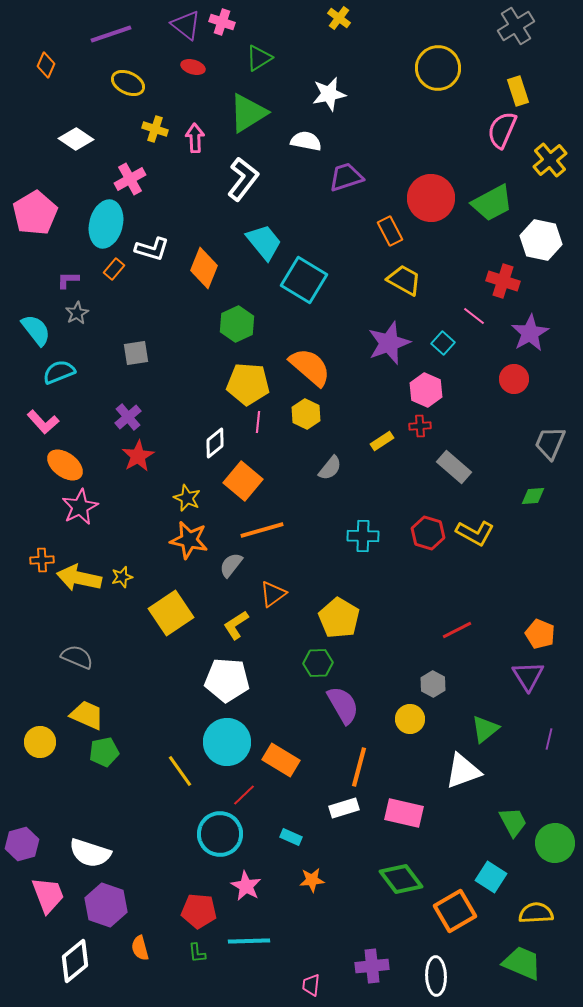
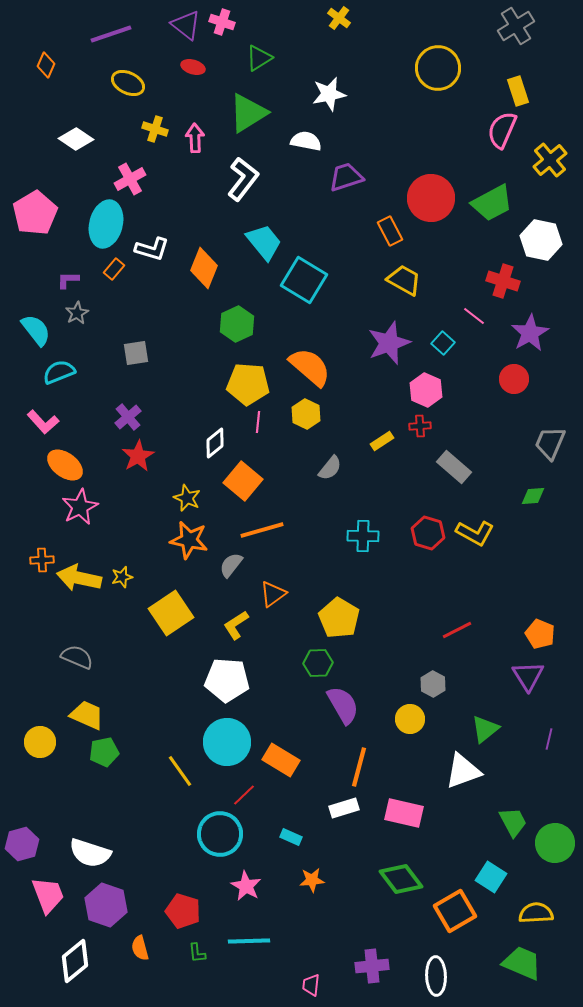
red pentagon at (199, 911): moved 16 px left; rotated 12 degrees clockwise
